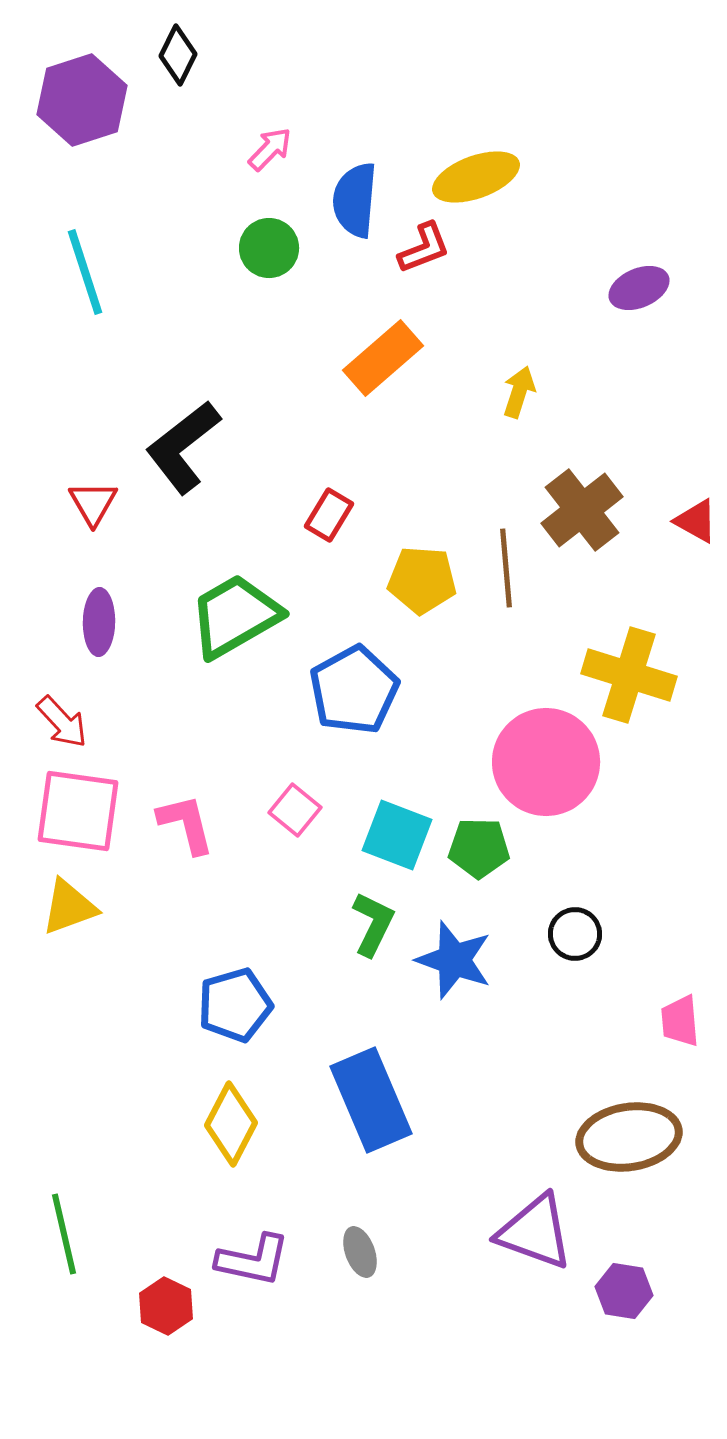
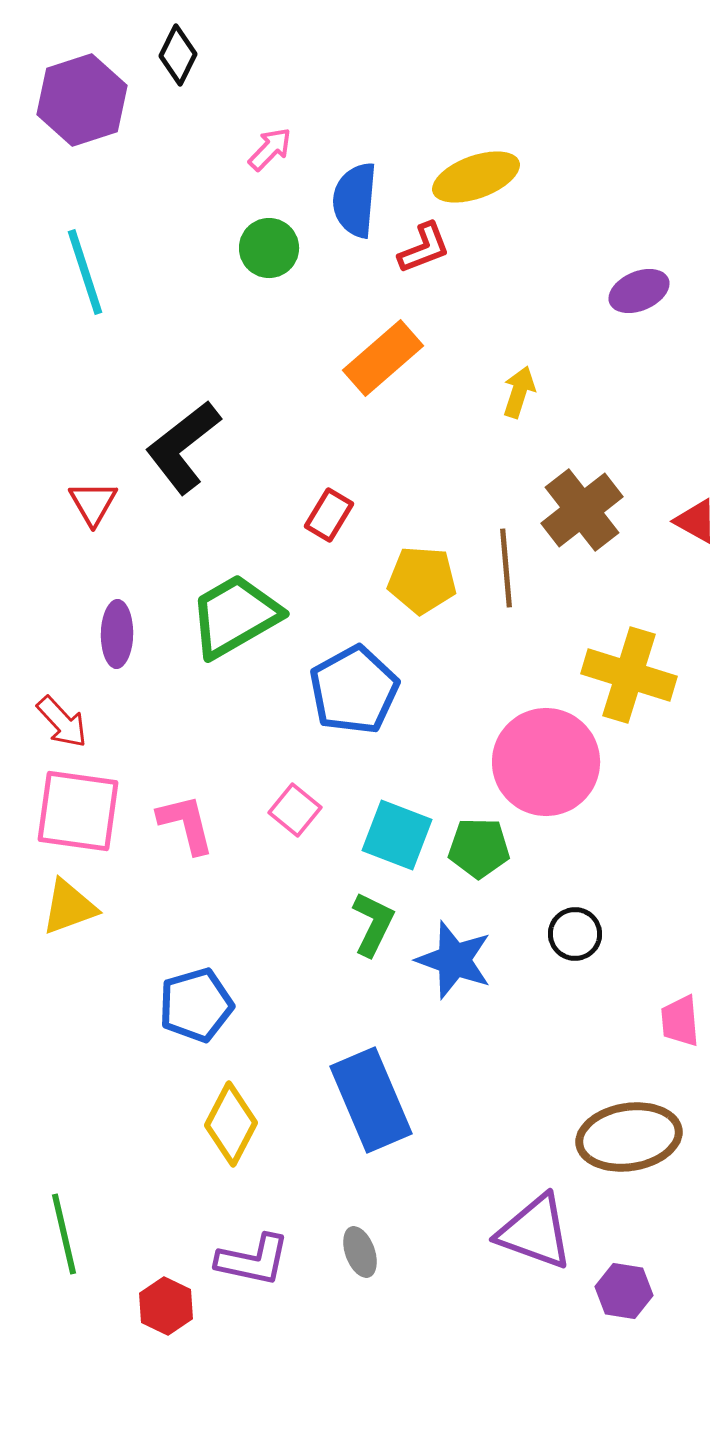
purple ellipse at (639, 288): moved 3 px down
purple ellipse at (99, 622): moved 18 px right, 12 px down
blue pentagon at (235, 1005): moved 39 px left
